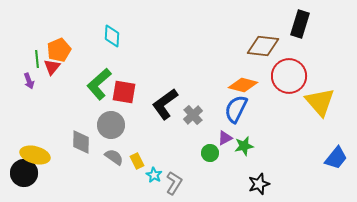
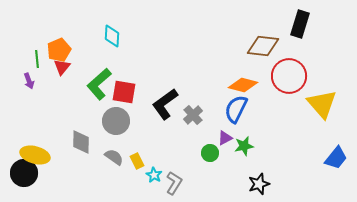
red triangle: moved 10 px right
yellow triangle: moved 2 px right, 2 px down
gray circle: moved 5 px right, 4 px up
